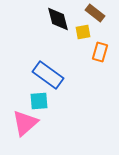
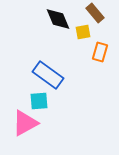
brown rectangle: rotated 12 degrees clockwise
black diamond: rotated 8 degrees counterclockwise
pink triangle: rotated 12 degrees clockwise
